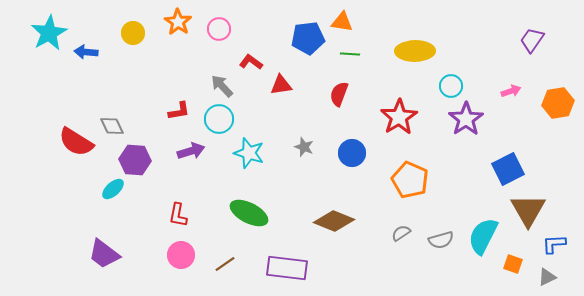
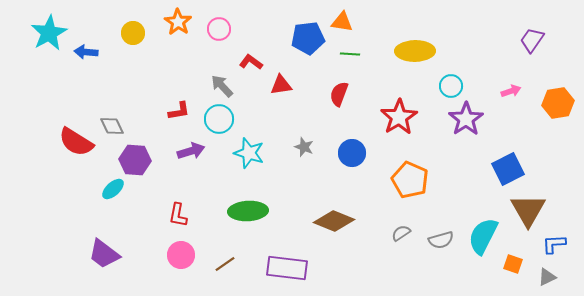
green ellipse at (249, 213): moved 1 px left, 2 px up; rotated 30 degrees counterclockwise
